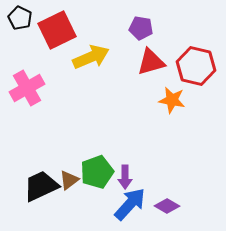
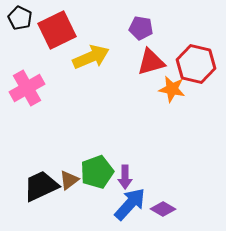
red hexagon: moved 2 px up
orange star: moved 11 px up
purple diamond: moved 4 px left, 3 px down
